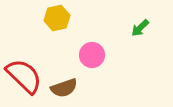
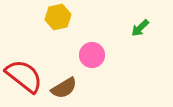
yellow hexagon: moved 1 px right, 1 px up
red semicircle: rotated 6 degrees counterclockwise
brown semicircle: rotated 12 degrees counterclockwise
